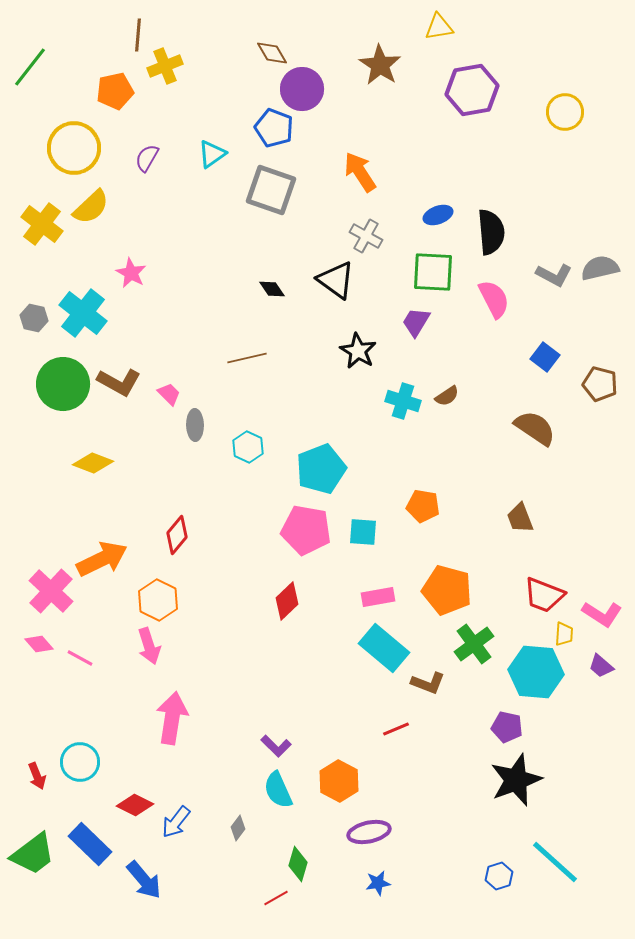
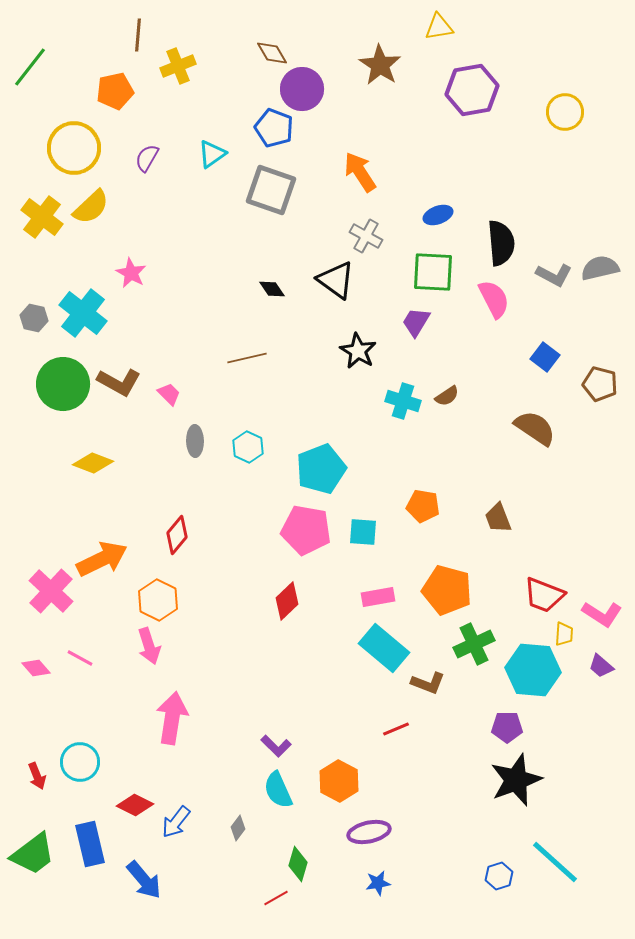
yellow cross at (165, 66): moved 13 px right
yellow cross at (42, 224): moved 7 px up
black semicircle at (491, 232): moved 10 px right, 11 px down
gray ellipse at (195, 425): moved 16 px down
brown trapezoid at (520, 518): moved 22 px left
pink diamond at (39, 644): moved 3 px left, 24 px down
green cross at (474, 644): rotated 12 degrees clockwise
cyan hexagon at (536, 672): moved 3 px left, 2 px up
purple pentagon at (507, 727): rotated 12 degrees counterclockwise
blue rectangle at (90, 844): rotated 33 degrees clockwise
